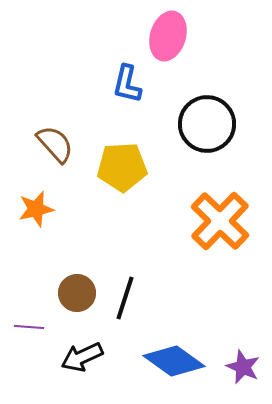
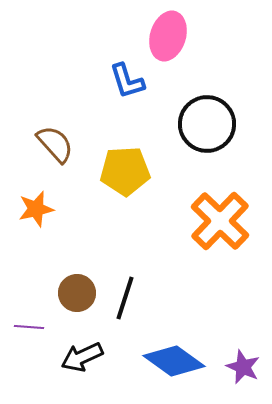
blue L-shape: moved 3 px up; rotated 30 degrees counterclockwise
yellow pentagon: moved 3 px right, 4 px down
